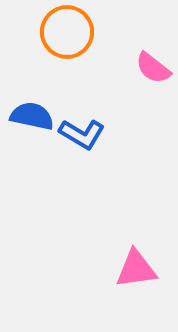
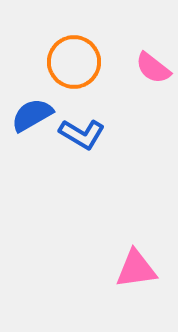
orange circle: moved 7 px right, 30 px down
blue semicircle: moved 1 px up; rotated 42 degrees counterclockwise
